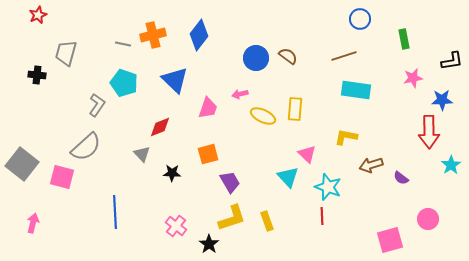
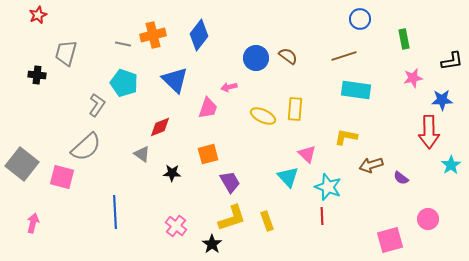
pink arrow at (240, 94): moved 11 px left, 7 px up
gray triangle at (142, 154): rotated 12 degrees counterclockwise
black star at (209, 244): moved 3 px right
